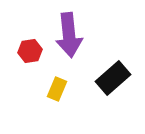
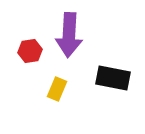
purple arrow: rotated 9 degrees clockwise
black rectangle: rotated 52 degrees clockwise
